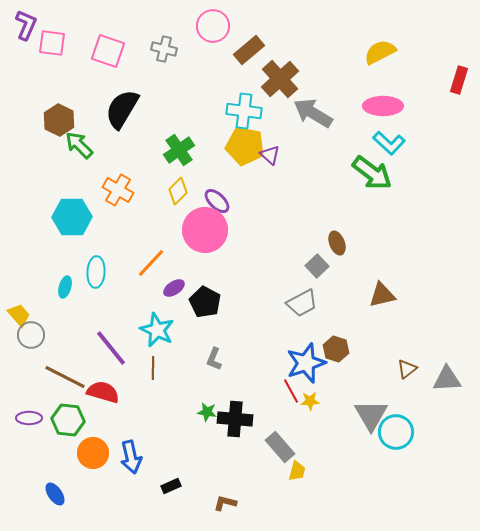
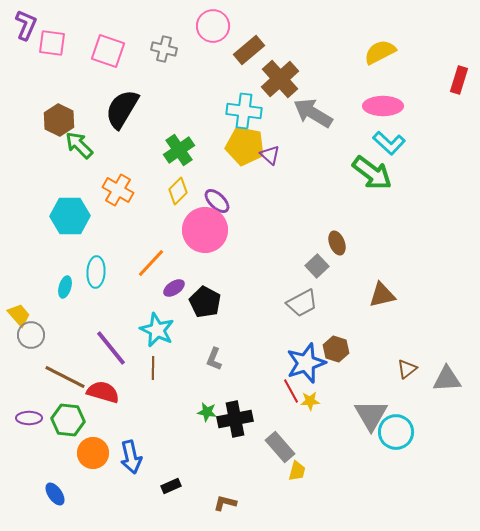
cyan hexagon at (72, 217): moved 2 px left, 1 px up
black cross at (235, 419): rotated 16 degrees counterclockwise
